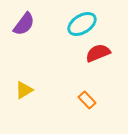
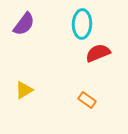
cyan ellipse: rotated 56 degrees counterclockwise
orange rectangle: rotated 12 degrees counterclockwise
